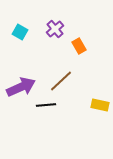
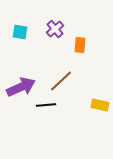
cyan square: rotated 21 degrees counterclockwise
orange rectangle: moved 1 px right, 1 px up; rotated 35 degrees clockwise
